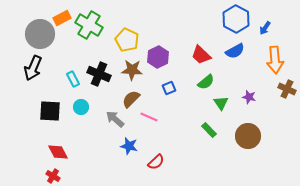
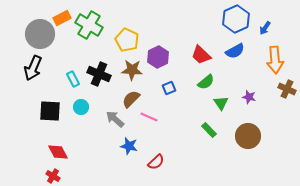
blue hexagon: rotated 8 degrees clockwise
